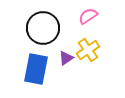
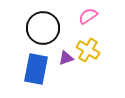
yellow cross: rotated 25 degrees counterclockwise
purple triangle: rotated 14 degrees clockwise
